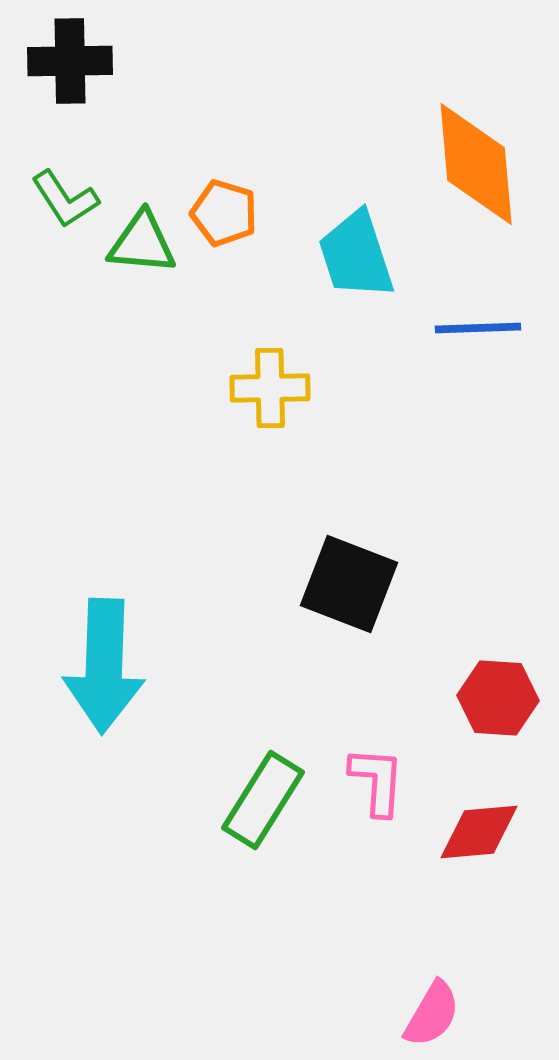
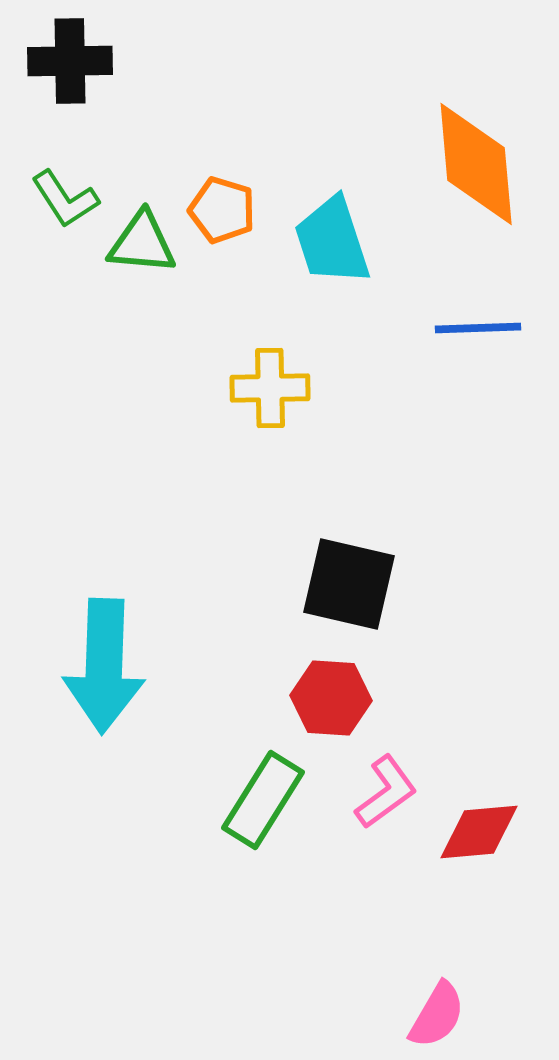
orange pentagon: moved 2 px left, 3 px up
cyan trapezoid: moved 24 px left, 14 px up
black square: rotated 8 degrees counterclockwise
red hexagon: moved 167 px left
pink L-shape: moved 9 px right, 11 px down; rotated 50 degrees clockwise
pink semicircle: moved 5 px right, 1 px down
